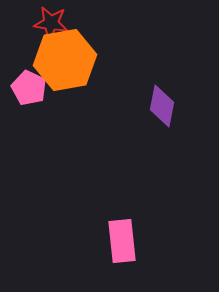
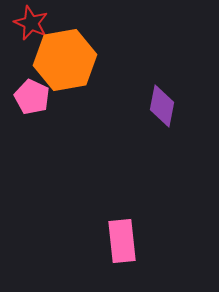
red star: moved 20 px left; rotated 16 degrees clockwise
pink pentagon: moved 3 px right, 9 px down
